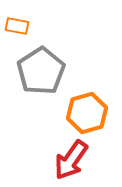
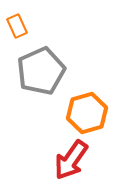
orange rectangle: rotated 55 degrees clockwise
gray pentagon: rotated 9 degrees clockwise
